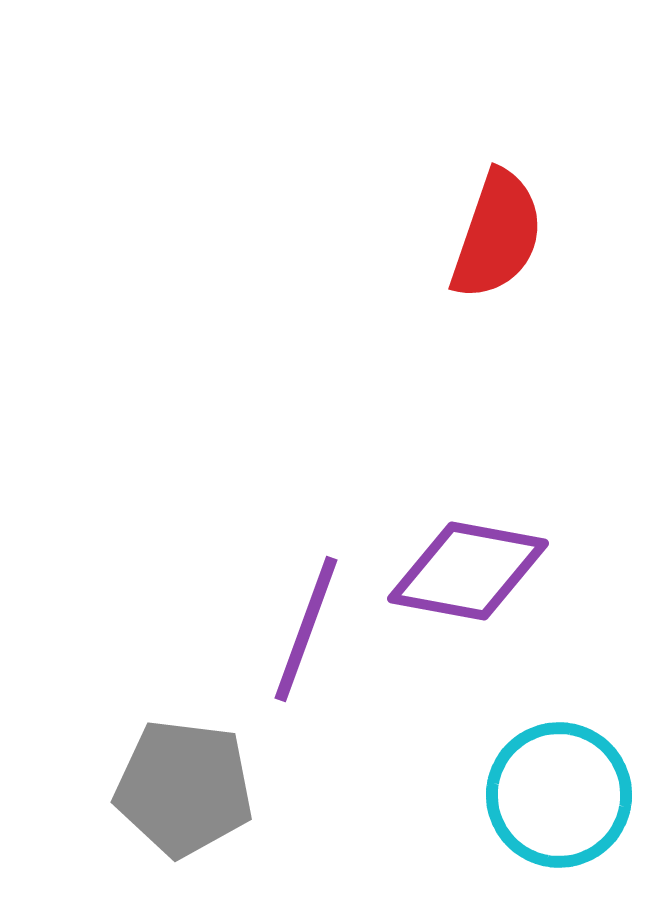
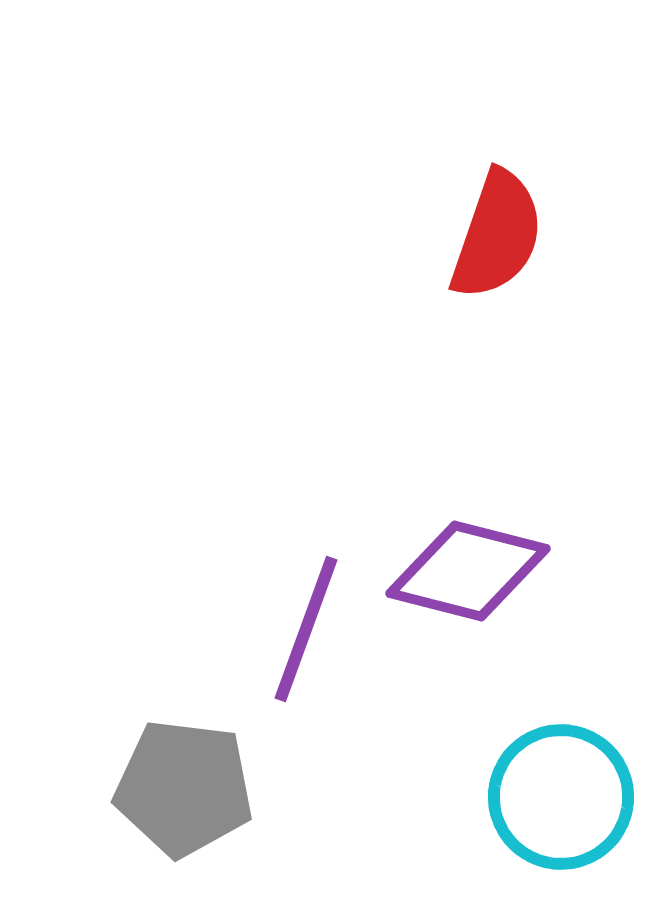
purple diamond: rotated 4 degrees clockwise
cyan circle: moved 2 px right, 2 px down
